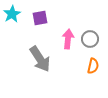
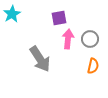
purple square: moved 19 px right
